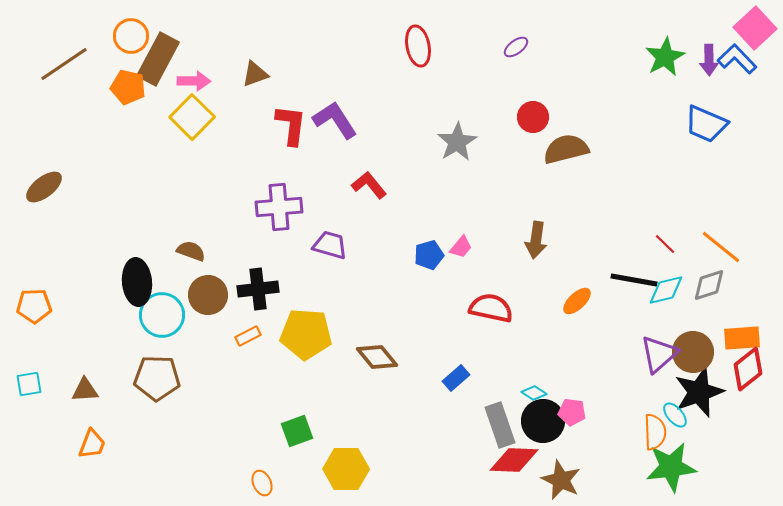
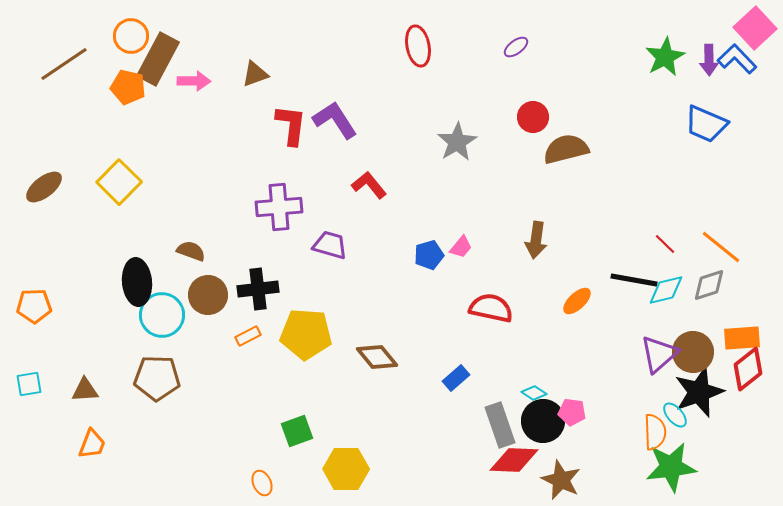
yellow square at (192, 117): moved 73 px left, 65 px down
